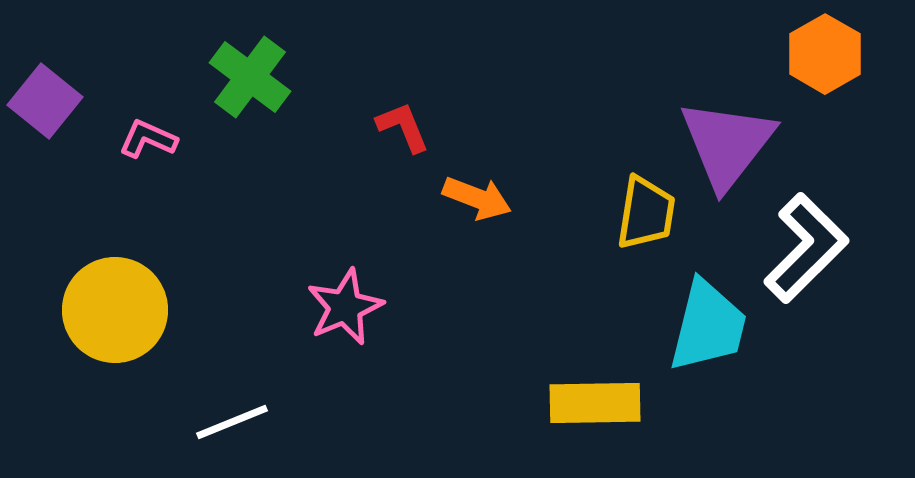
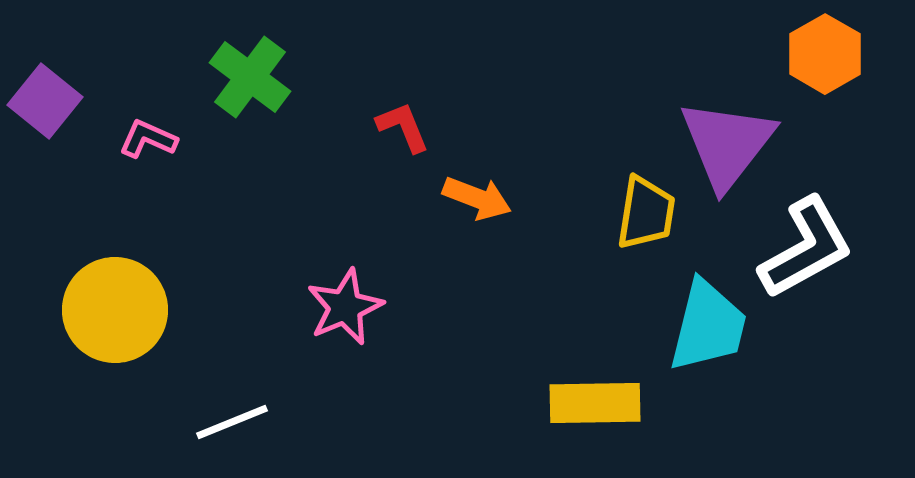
white L-shape: rotated 16 degrees clockwise
